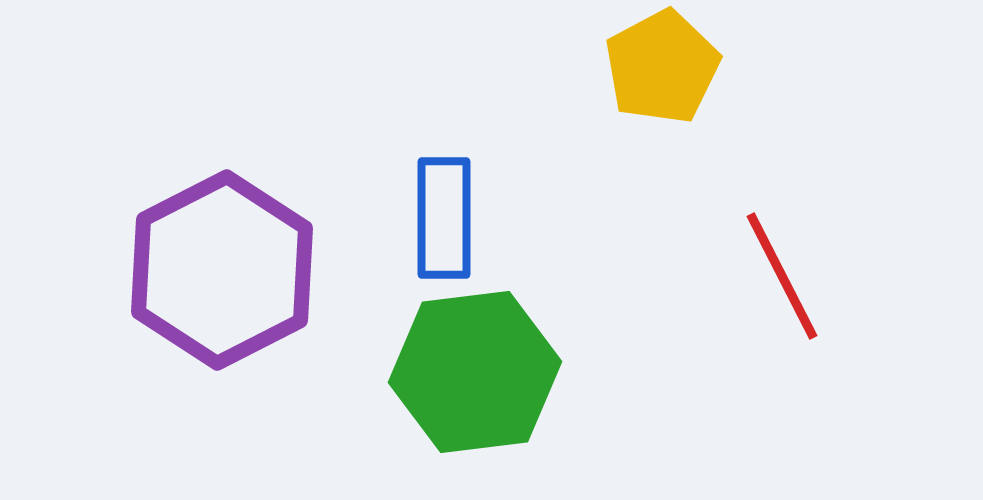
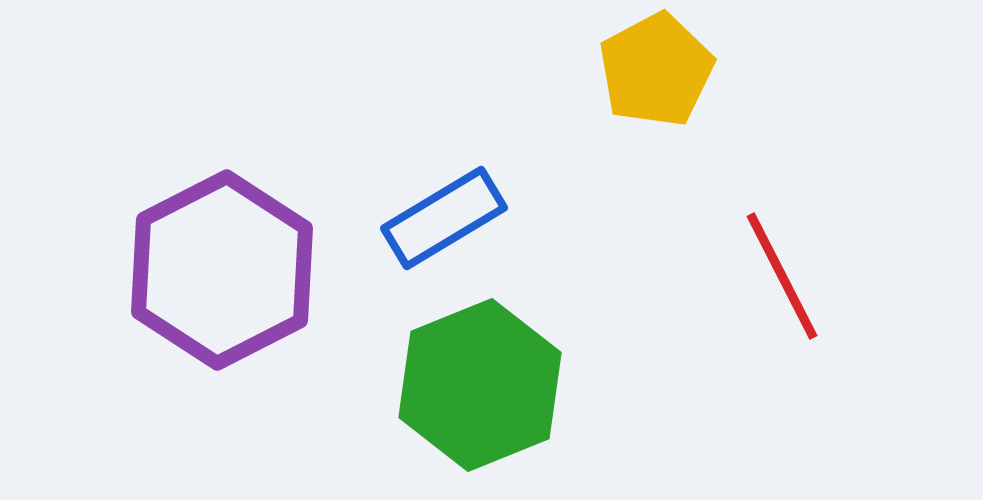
yellow pentagon: moved 6 px left, 3 px down
blue rectangle: rotated 59 degrees clockwise
green hexagon: moved 5 px right, 13 px down; rotated 15 degrees counterclockwise
